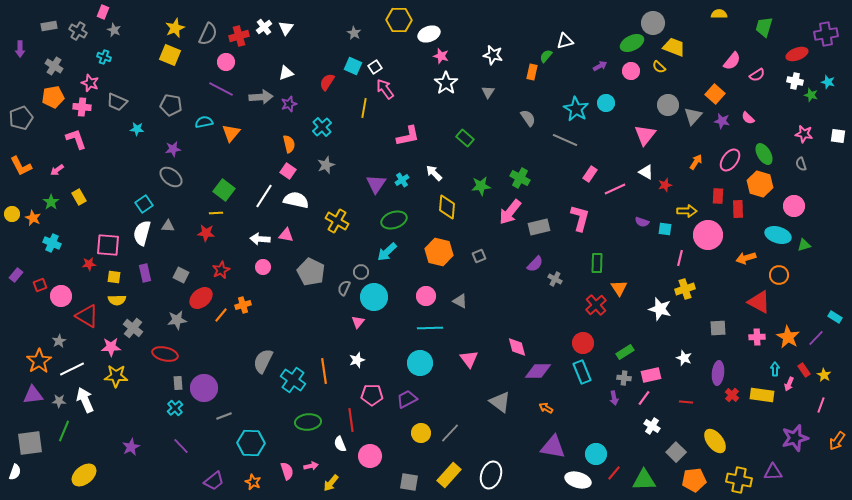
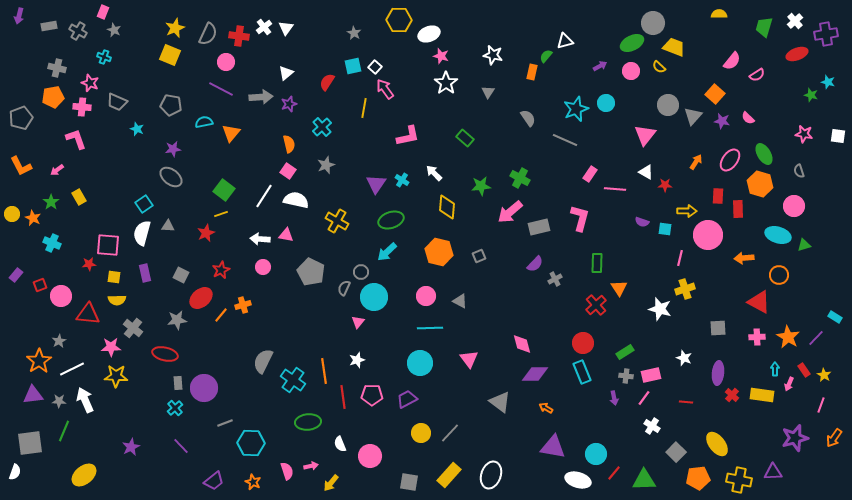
red cross at (239, 36): rotated 24 degrees clockwise
purple arrow at (20, 49): moved 1 px left, 33 px up; rotated 14 degrees clockwise
gray cross at (54, 66): moved 3 px right, 2 px down; rotated 18 degrees counterclockwise
cyan square at (353, 66): rotated 36 degrees counterclockwise
white square at (375, 67): rotated 16 degrees counterclockwise
white triangle at (286, 73): rotated 21 degrees counterclockwise
white cross at (795, 81): moved 60 px up; rotated 35 degrees clockwise
cyan star at (576, 109): rotated 20 degrees clockwise
cyan star at (137, 129): rotated 16 degrees clockwise
gray semicircle at (801, 164): moved 2 px left, 7 px down
cyan cross at (402, 180): rotated 24 degrees counterclockwise
red star at (665, 185): rotated 16 degrees clockwise
pink line at (615, 189): rotated 30 degrees clockwise
pink arrow at (510, 212): rotated 12 degrees clockwise
yellow line at (216, 213): moved 5 px right, 1 px down; rotated 16 degrees counterclockwise
green ellipse at (394, 220): moved 3 px left
red star at (206, 233): rotated 30 degrees counterclockwise
orange arrow at (746, 258): moved 2 px left; rotated 12 degrees clockwise
gray cross at (555, 279): rotated 32 degrees clockwise
red triangle at (87, 316): moved 1 px right, 2 px up; rotated 25 degrees counterclockwise
pink diamond at (517, 347): moved 5 px right, 3 px up
purple diamond at (538, 371): moved 3 px left, 3 px down
gray cross at (624, 378): moved 2 px right, 2 px up
gray line at (224, 416): moved 1 px right, 7 px down
red line at (351, 420): moved 8 px left, 23 px up
yellow ellipse at (715, 441): moved 2 px right, 3 px down
orange arrow at (837, 441): moved 3 px left, 3 px up
orange pentagon at (694, 480): moved 4 px right, 2 px up
